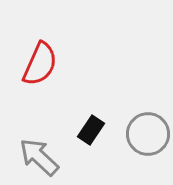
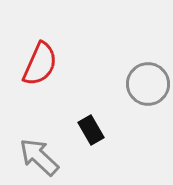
black rectangle: rotated 64 degrees counterclockwise
gray circle: moved 50 px up
